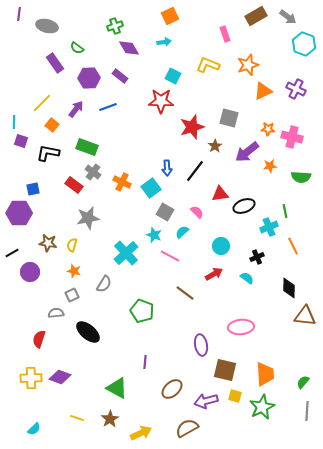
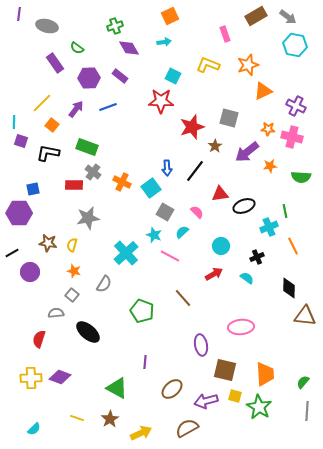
cyan hexagon at (304, 44): moved 9 px left, 1 px down; rotated 10 degrees counterclockwise
purple cross at (296, 89): moved 17 px down
red rectangle at (74, 185): rotated 36 degrees counterclockwise
brown line at (185, 293): moved 2 px left, 5 px down; rotated 12 degrees clockwise
gray square at (72, 295): rotated 24 degrees counterclockwise
green star at (262, 407): moved 3 px left; rotated 15 degrees counterclockwise
